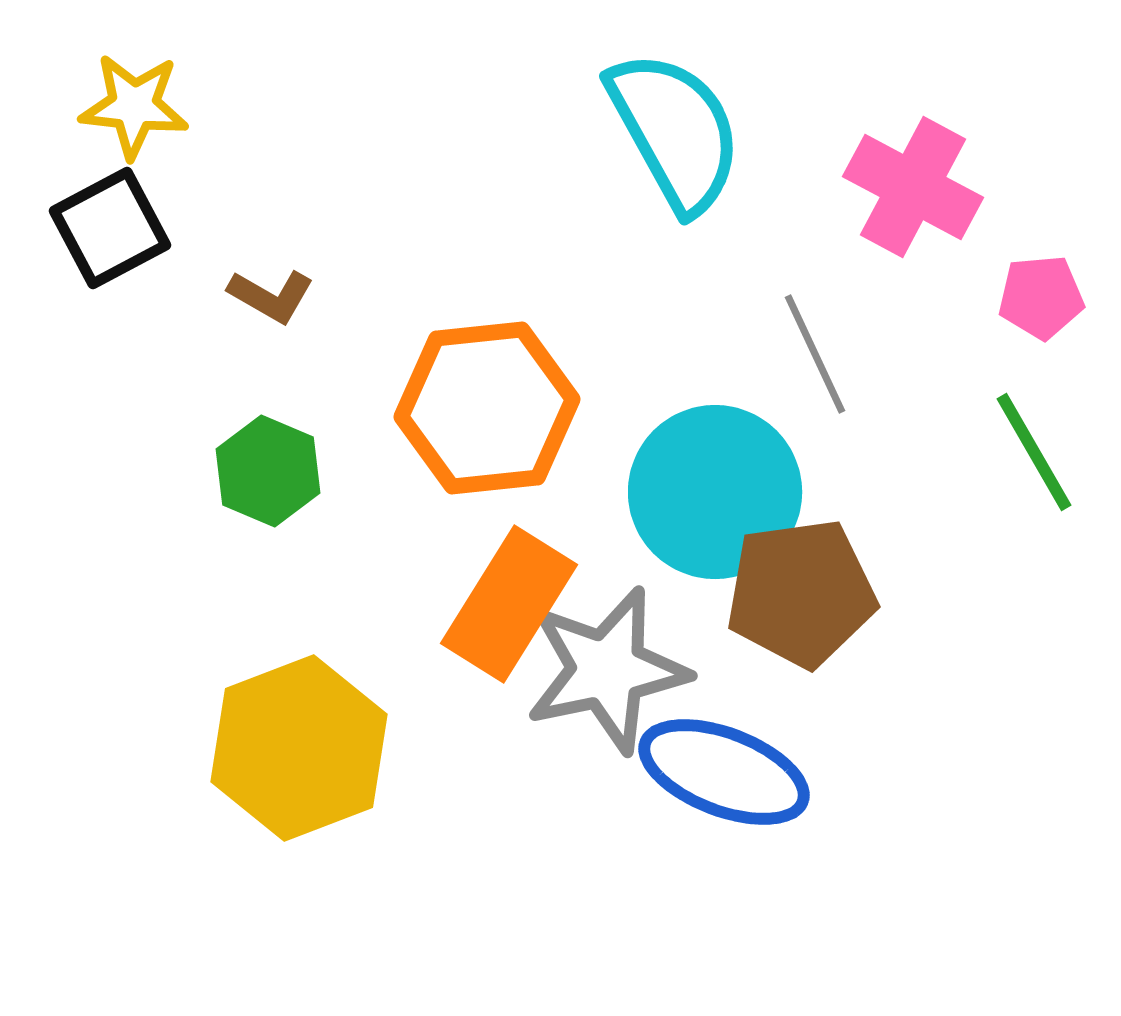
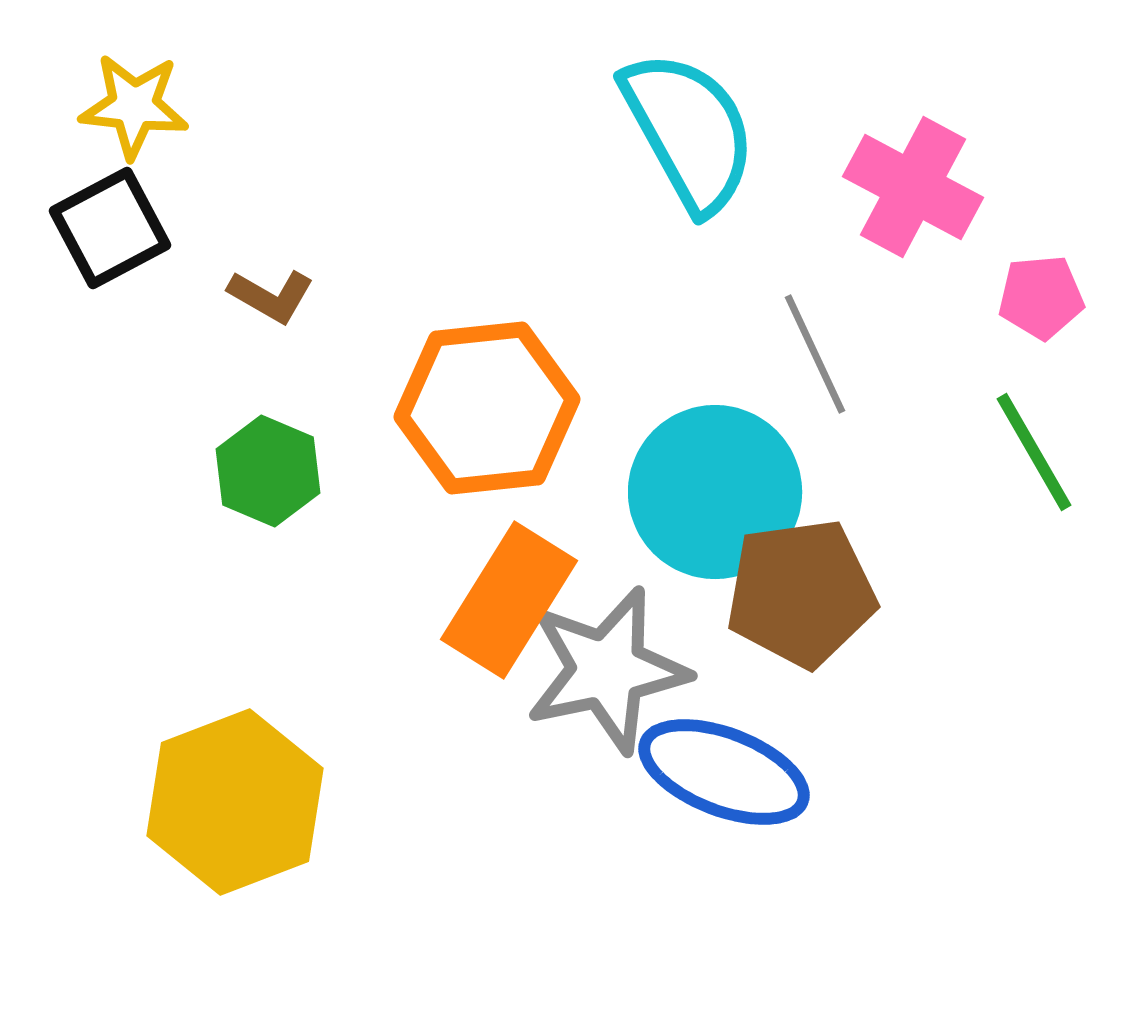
cyan semicircle: moved 14 px right
orange rectangle: moved 4 px up
yellow hexagon: moved 64 px left, 54 px down
